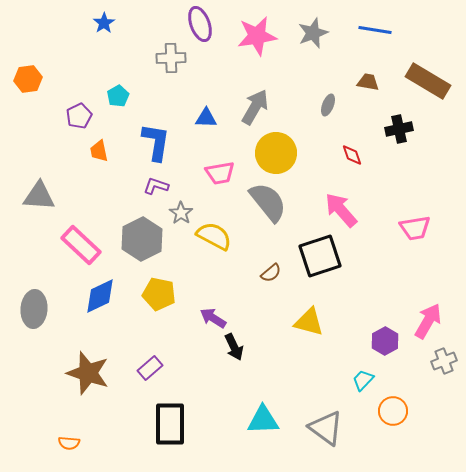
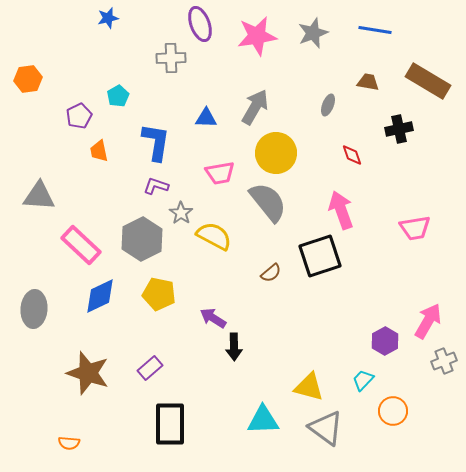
blue star at (104, 23): moved 4 px right, 5 px up; rotated 20 degrees clockwise
pink arrow at (341, 210): rotated 21 degrees clockwise
yellow triangle at (309, 322): moved 65 px down
black arrow at (234, 347): rotated 24 degrees clockwise
